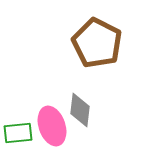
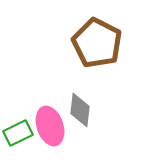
pink ellipse: moved 2 px left
green rectangle: rotated 20 degrees counterclockwise
